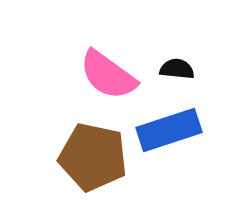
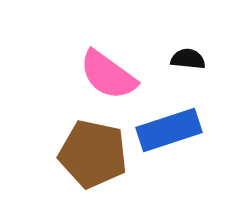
black semicircle: moved 11 px right, 10 px up
brown pentagon: moved 3 px up
